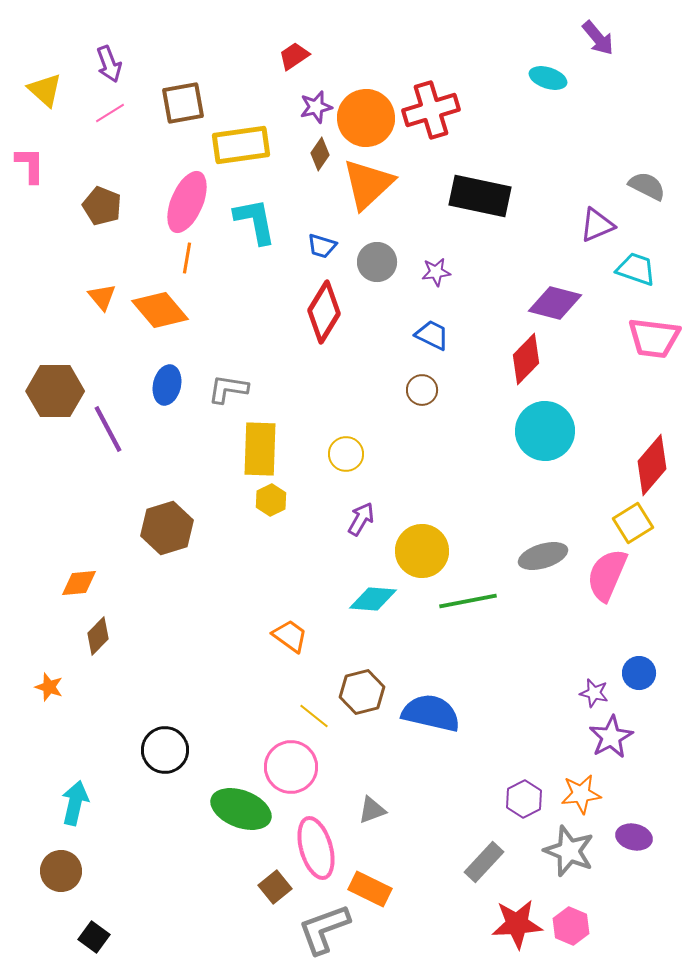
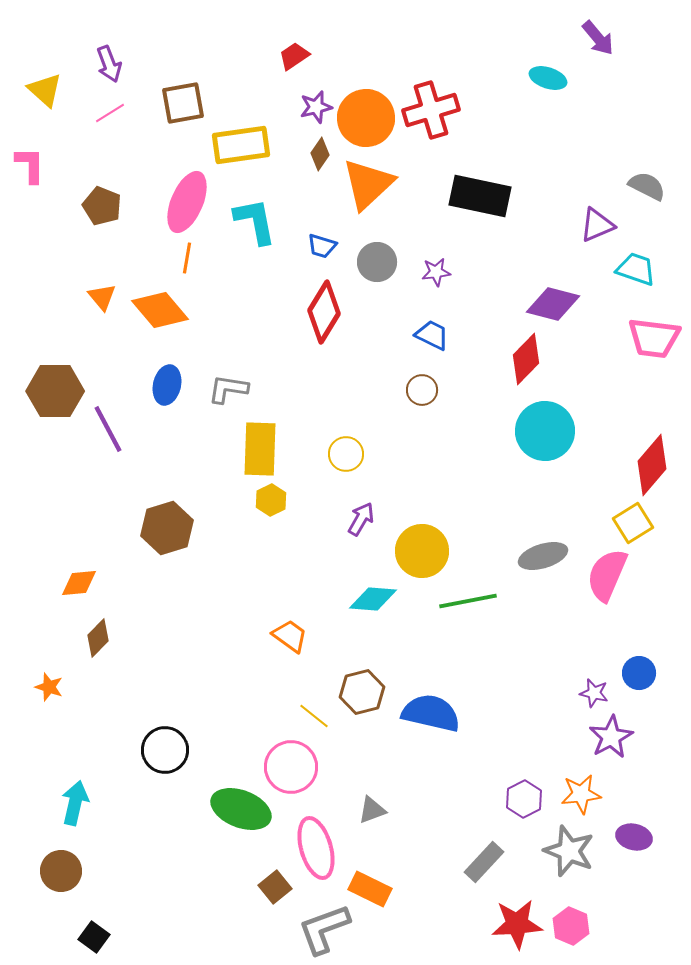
purple diamond at (555, 303): moved 2 px left, 1 px down
brown diamond at (98, 636): moved 2 px down
